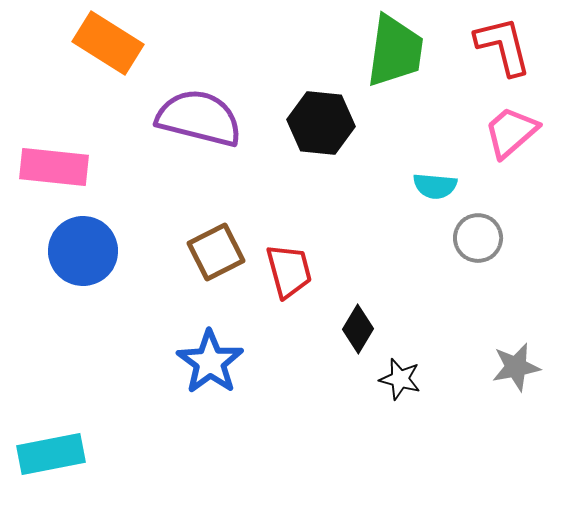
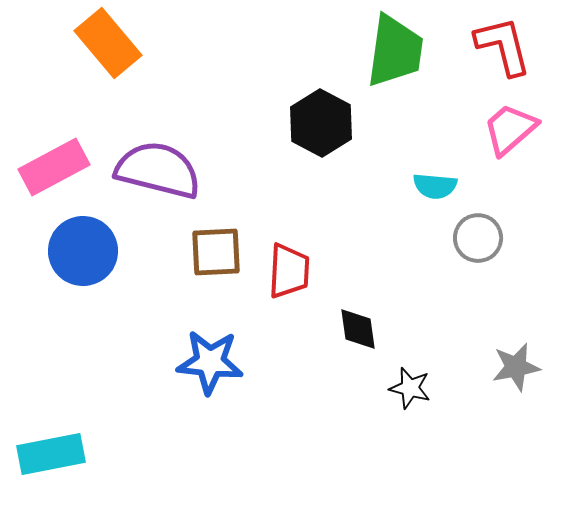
orange rectangle: rotated 18 degrees clockwise
purple semicircle: moved 41 px left, 52 px down
black hexagon: rotated 22 degrees clockwise
pink trapezoid: moved 1 px left, 3 px up
pink rectangle: rotated 34 degrees counterclockwise
brown square: rotated 24 degrees clockwise
red trapezoid: rotated 18 degrees clockwise
black diamond: rotated 39 degrees counterclockwise
blue star: rotated 30 degrees counterclockwise
black star: moved 10 px right, 9 px down
